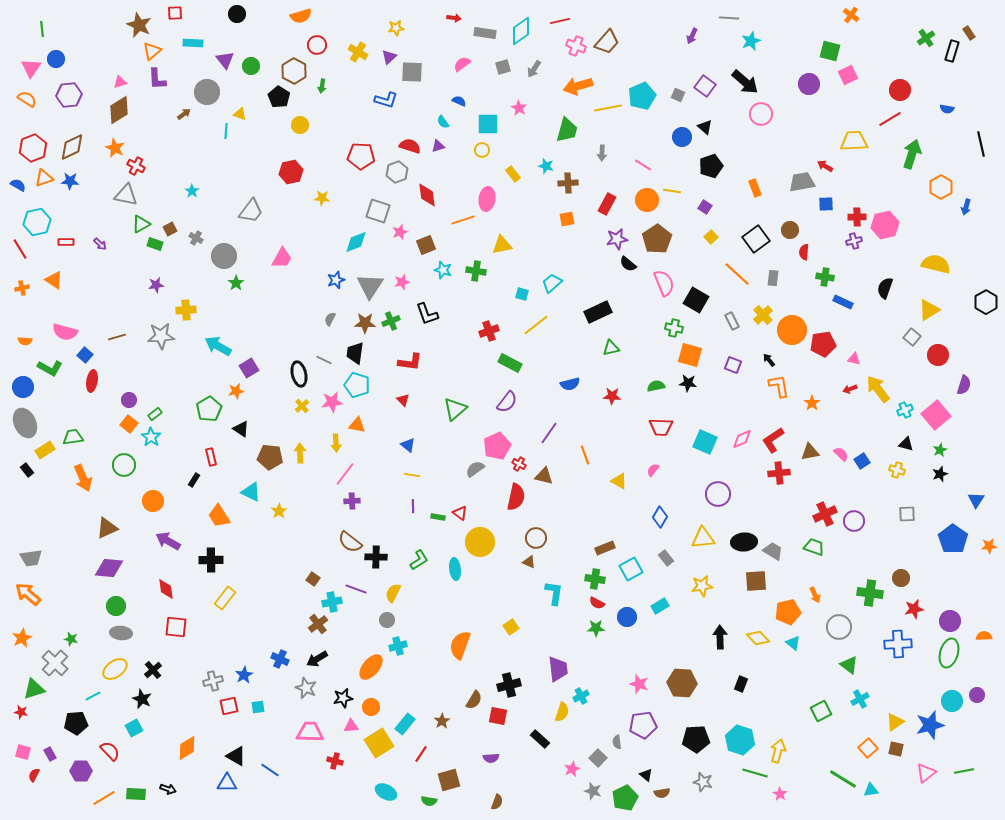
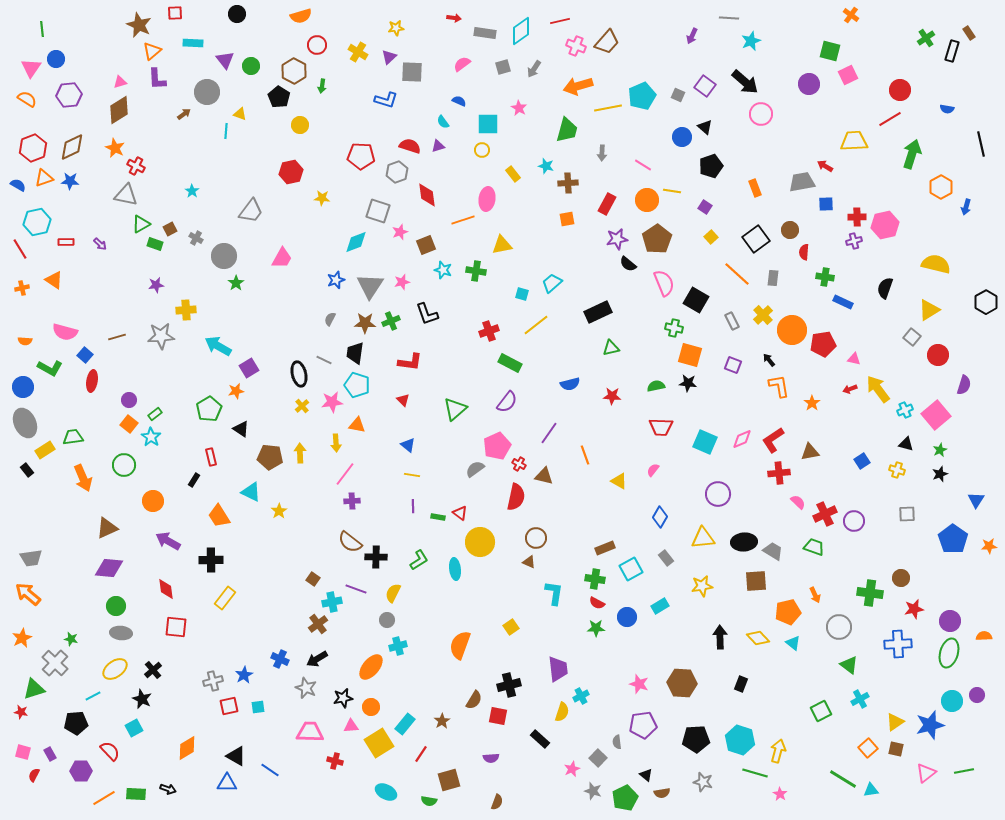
pink semicircle at (841, 454): moved 43 px left, 48 px down
